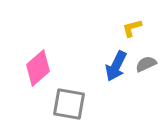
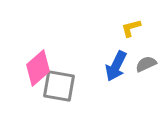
yellow L-shape: moved 1 px left
gray square: moved 10 px left, 18 px up
